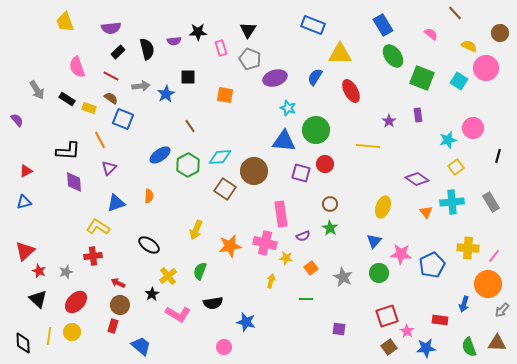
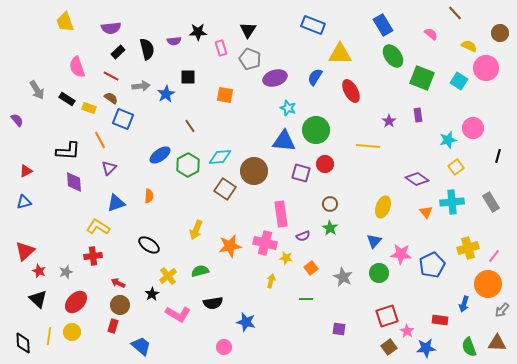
yellow cross at (468, 248): rotated 20 degrees counterclockwise
green semicircle at (200, 271): rotated 54 degrees clockwise
